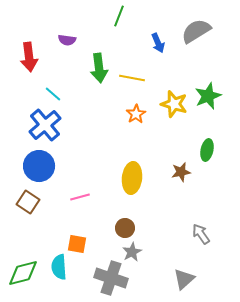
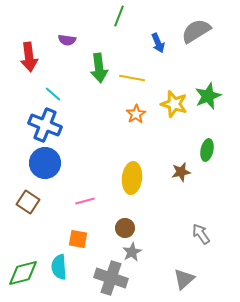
blue cross: rotated 28 degrees counterclockwise
blue circle: moved 6 px right, 3 px up
pink line: moved 5 px right, 4 px down
orange square: moved 1 px right, 5 px up
